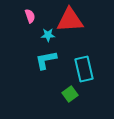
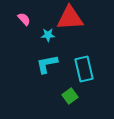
pink semicircle: moved 6 px left, 3 px down; rotated 24 degrees counterclockwise
red triangle: moved 2 px up
cyan L-shape: moved 1 px right, 4 px down
green square: moved 2 px down
